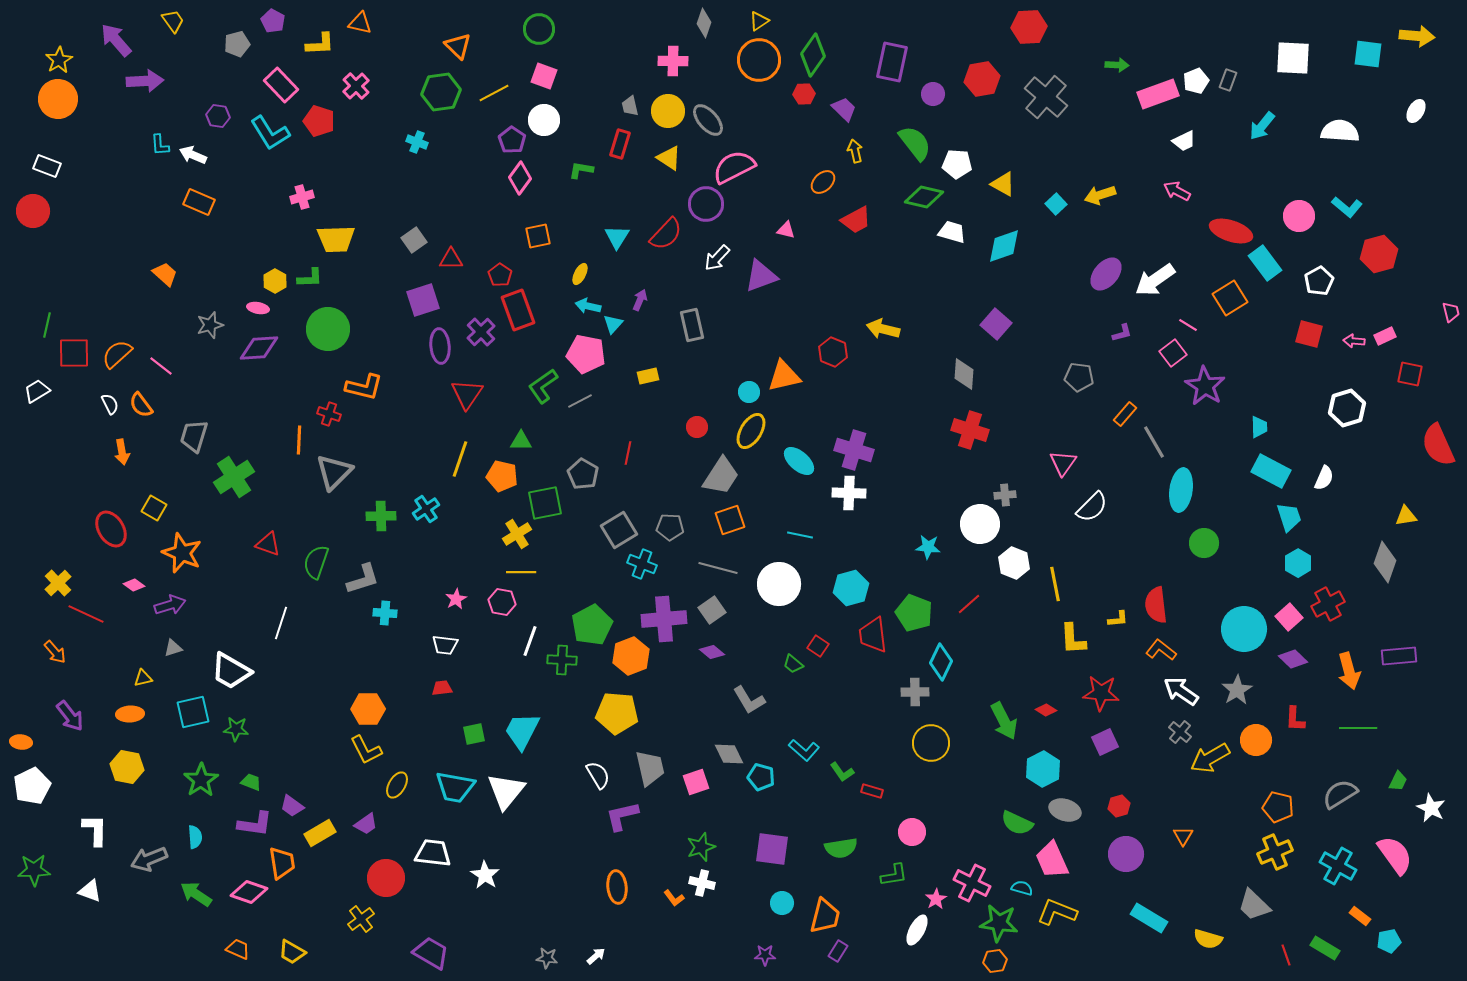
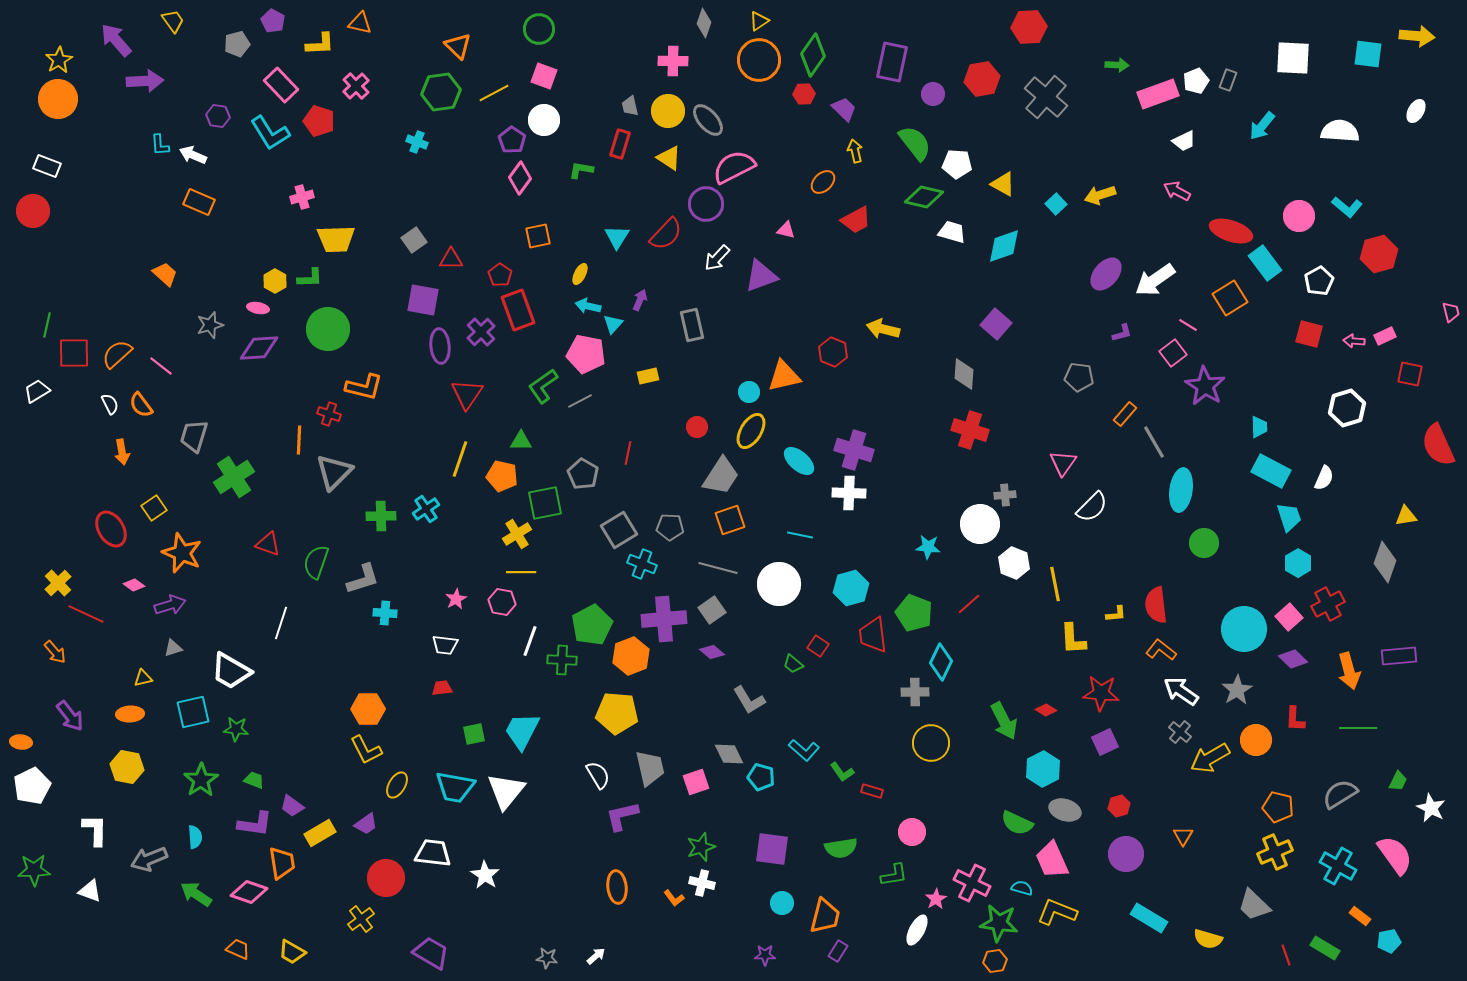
purple square at (423, 300): rotated 28 degrees clockwise
yellow square at (154, 508): rotated 25 degrees clockwise
yellow L-shape at (1118, 619): moved 2 px left, 5 px up
green trapezoid at (251, 782): moved 3 px right, 2 px up
